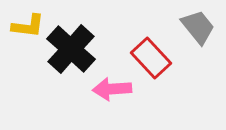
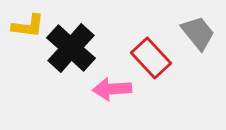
gray trapezoid: moved 6 px down
black cross: moved 1 px up
